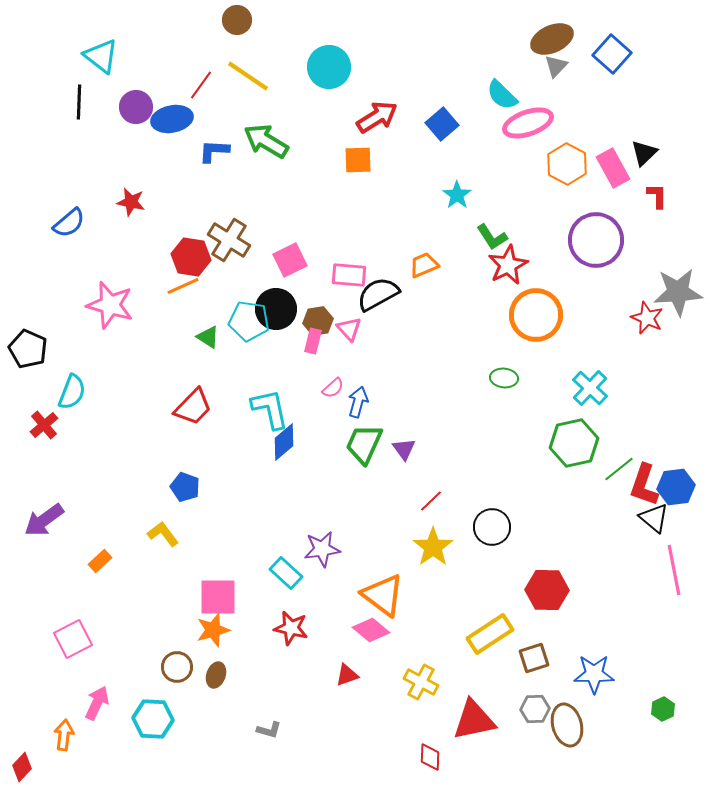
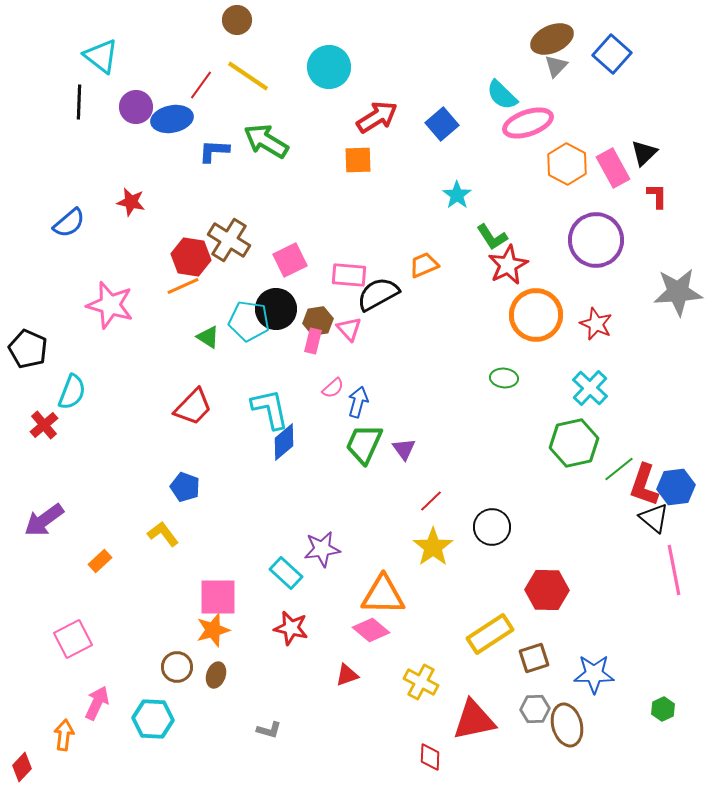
red star at (647, 318): moved 51 px left, 6 px down
orange triangle at (383, 595): rotated 36 degrees counterclockwise
